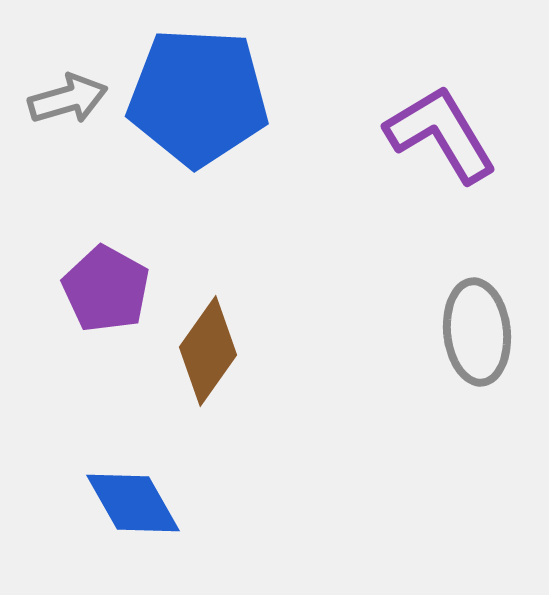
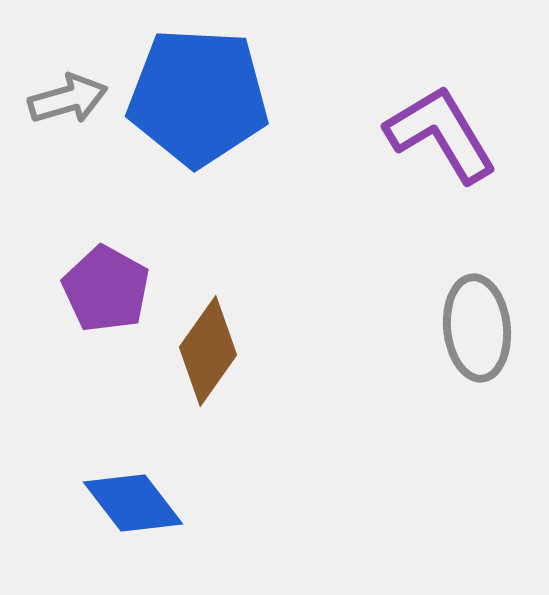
gray ellipse: moved 4 px up
blue diamond: rotated 8 degrees counterclockwise
